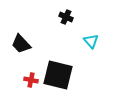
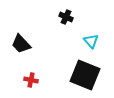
black square: moved 27 px right; rotated 8 degrees clockwise
